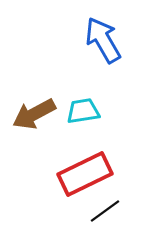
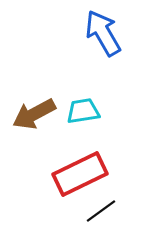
blue arrow: moved 7 px up
red rectangle: moved 5 px left
black line: moved 4 px left
